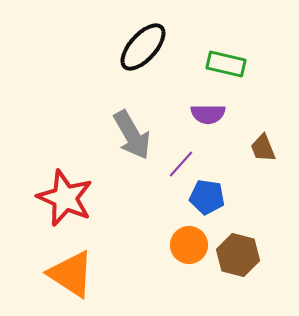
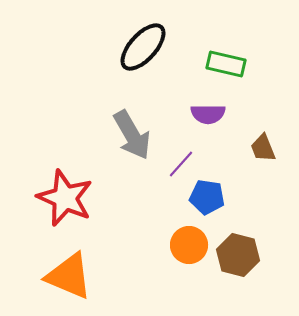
orange triangle: moved 2 px left, 2 px down; rotated 10 degrees counterclockwise
